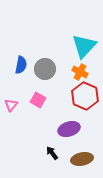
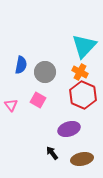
gray circle: moved 3 px down
red hexagon: moved 2 px left, 1 px up
pink triangle: rotated 16 degrees counterclockwise
